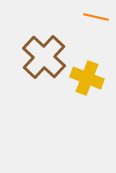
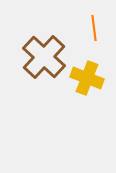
orange line: moved 2 px left, 11 px down; rotated 70 degrees clockwise
